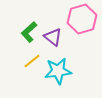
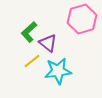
purple triangle: moved 5 px left, 6 px down
